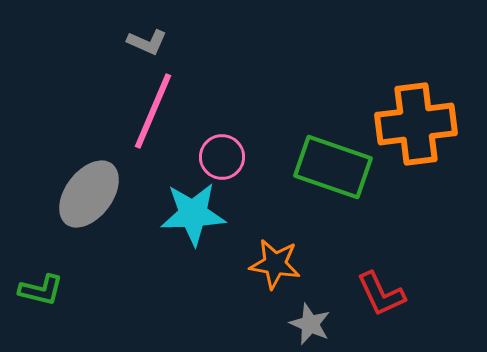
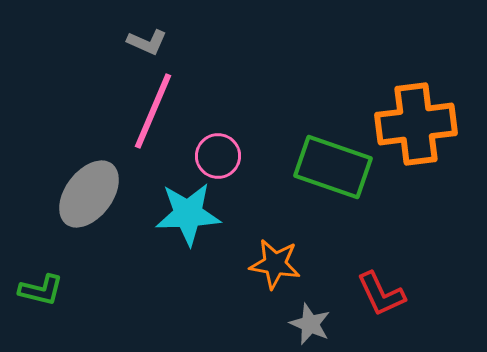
pink circle: moved 4 px left, 1 px up
cyan star: moved 5 px left
